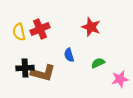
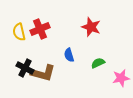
black cross: rotated 30 degrees clockwise
pink star: moved 1 px right, 1 px up
